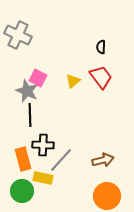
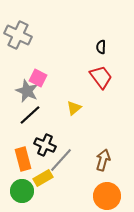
yellow triangle: moved 1 px right, 27 px down
black line: rotated 50 degrees clockwise
black cross: moved 2 px right; rotated 20 degrees clockwise
brown arrow: rotated 60 degrees counterclockwise
yellow rectangle: rotated 42 degrees counterclockwise
